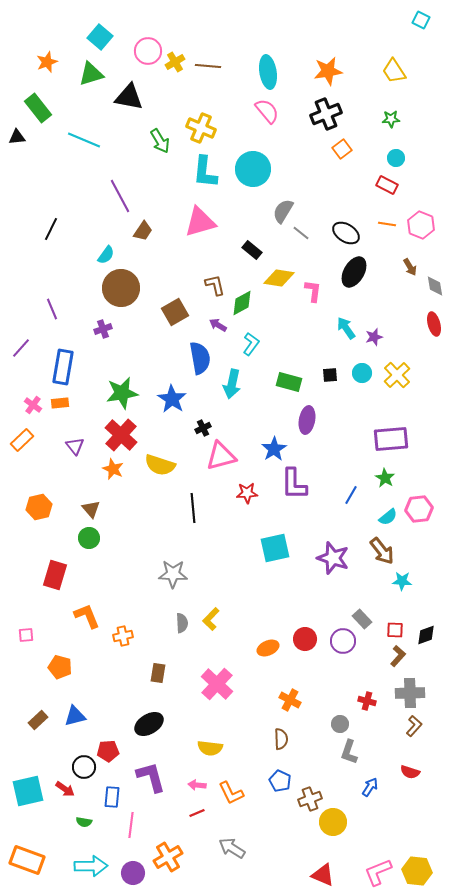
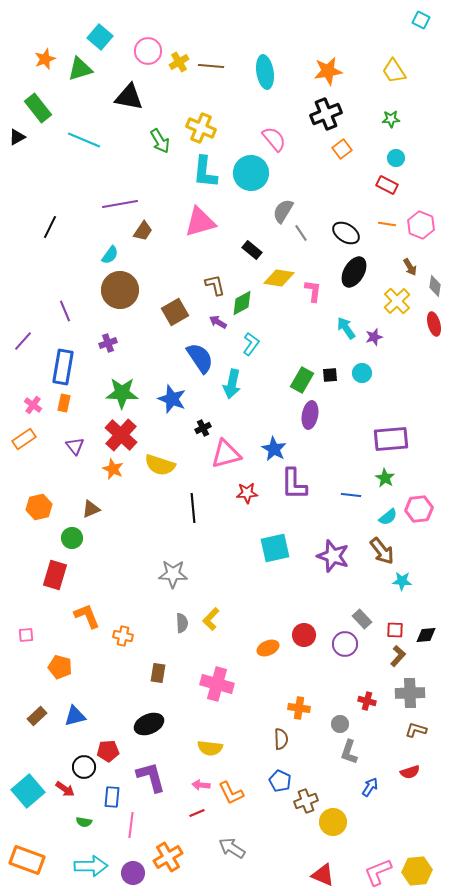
orange star at (47, 62): moved 2 px left, 3 px up
yellow cross at (175, 62): moved 4 px right
brown line at (208, 66): moved 3 px right
cyan ellipse at (268, 72): moved 3 px left
green triangle at (91, 74): moved 11 px left, 5 px up
pink semicircle at (267, 111): moved 7 px right, 28 px down
black triangle at (17, 137): rotated 24 degrees counterclockwise
cyan circle at (253, 169): moved 2 px left, 4 px down
purple line at (120, 196): moved 8 px down; rotated 72 degrees counterclockwise
black line at (51, 229): moved 1 px left, 2 px up
gray line at (301, 233): rotated 18 degrees clockwise
cyan semicircle at (106, 255): moved 4 px right
gray diamond at (435, 286): rotated 20 degrees clockwise
brown circle at (121, 288): moved 1 px left, 2 px down
purple line at (52, 309): moved 13 px right, 2 px down
purple arrow at (218, 325): moved 3 px up
purple cross at (103, 329): moved 5 px right, 14 px down
purple line at (21, 348): moved 2 px right, 7 px up
blue semicircle at (200, 358): rotated 24 degrees counterclockwise
yellow cross at (397, 375): moved 74 px up
green rectangle at (289, 382): moved 13 px right, 2 px up; rotated 75 degrees counterclockwise
green star at (122, 393): rotated 12 degrees clockwise
blue star at (172, 399): rotated 12 degrees counterclockwise
orange rectangle at (60, 403): moved 4 px right; rotated 72 degrees counterclockwise
purple ellipse at (307, 420): moved 3 px right, 5 px up
orange rectangle at (22, 440): moved 2 px right, 1 px up; rotated 10 degrees clockwise
blue star at (274, 449): rotated 10 degrees counterclockwise
pink triangle at (221, 456): moved 5 px right, 2 px up
blue line at (351, 495): rotated 66 degrees clockwise
brown triangle at (91, 509): rotated 48 degrees clockwise
green circle at (89, 538): moved 17 px left
purple star at (333, 558): moved 2 px up
black diamond at (426, 635): rotated 15 degrees clockwise
orange cross at (123, 636): rotated 24 degrees clockwise
red circle at (305, 639): moved 1 px left, 4 px up
purple circle at (343, 641): moved 2 px right, 3 px down
pink cross at (217, 684): rotated 28 degrees counterclockwise
orange cross at (290, 700): moved 9 px right, 8 px down; rotated 20 degrees counterclockwise
brown rectangle at (38, 720): moved 1 px left, 4 px up
black ellipse at (149, 724): rotated 8 degrees clockwise
brown L-shape at (414, 726): moved 2 px right, 4 px down; rotated 115 degrees counterclockwise
red semicircle at (410, 772): rotated 36 degrees counterclockwise
pink arrow at (197, 785): moved 4 px right
cyan square at (28, 791): rotated 28 degrees counterclockwise
brown cross at (310, 799): moved 4 px left, 2 px down
yellow hexagon at (417, 871): rotated 12 degrees counterclockwise
